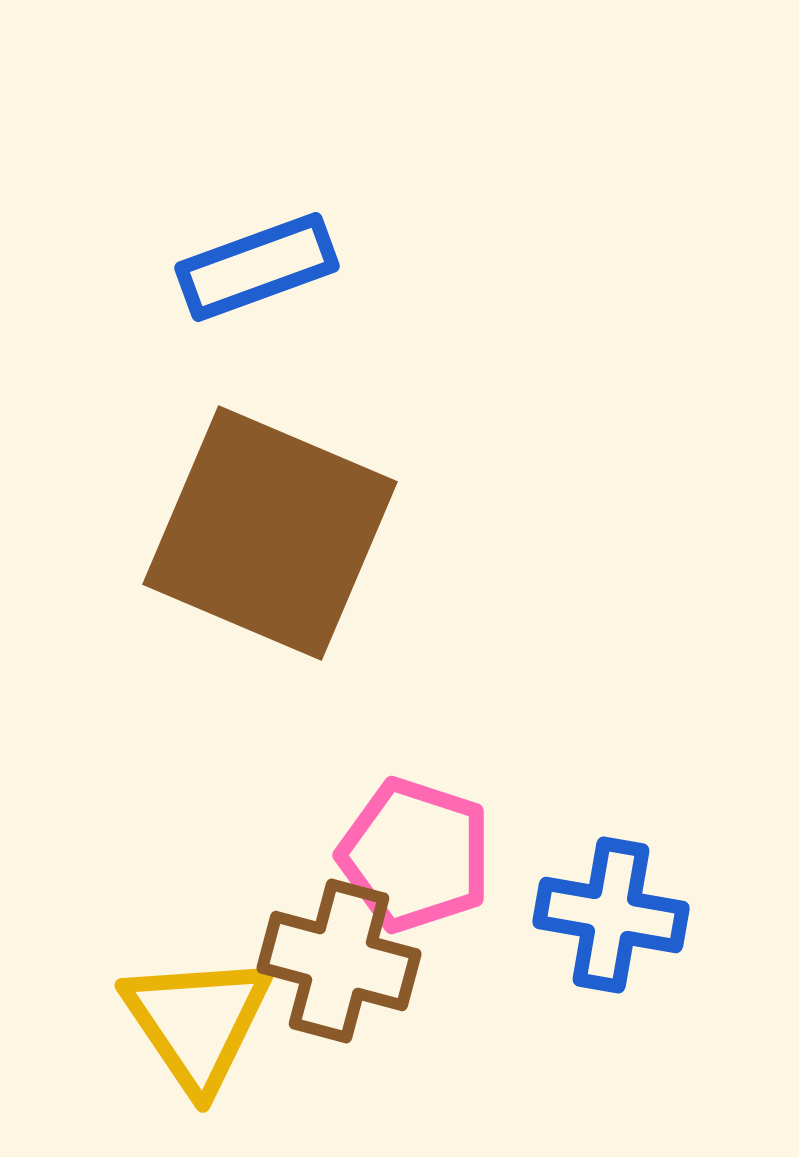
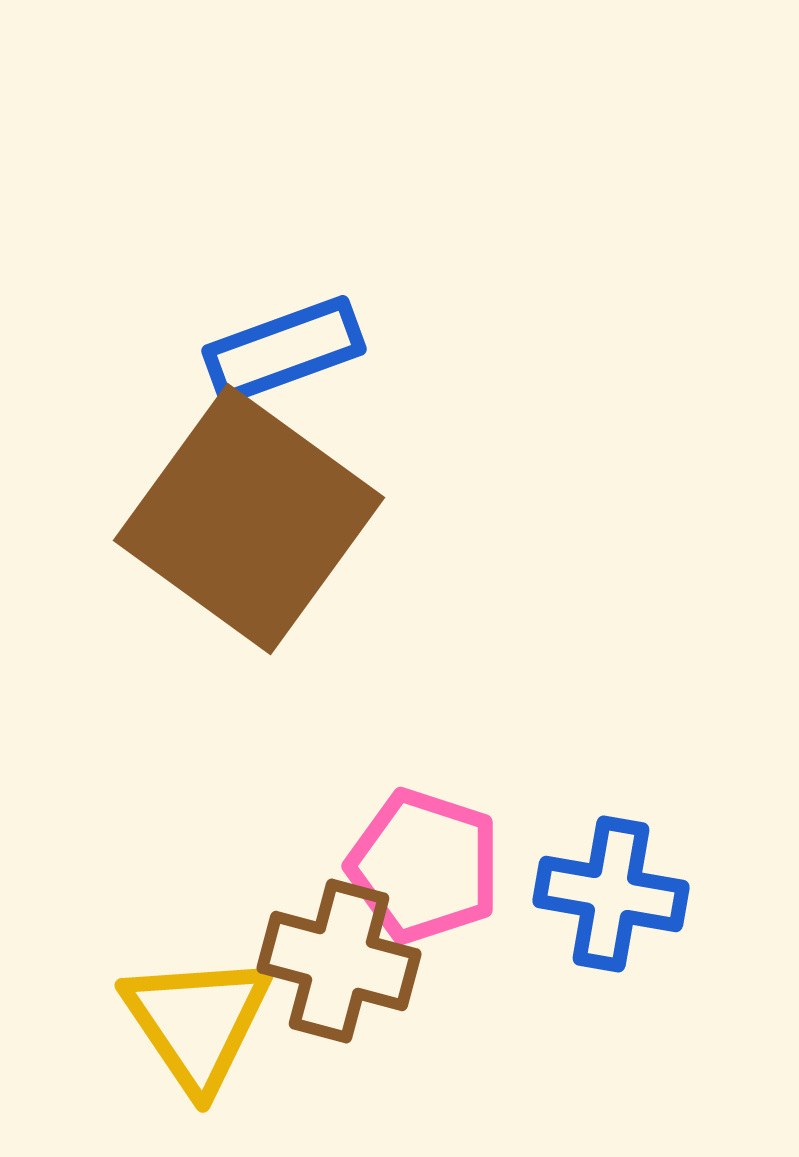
blue rectangle: moved 27 px right, 83 px down
brown square: moved 21 px left, 14 px up; rotated 13 degrees clockwise
pink pentagon: moved 9 px right, 11 px down
blue cross: moved 21 px up
